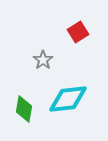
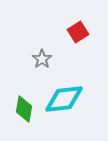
gray star: moved 1 px left, 1 px up
cyan diamond: moved 4 px left
